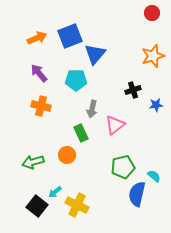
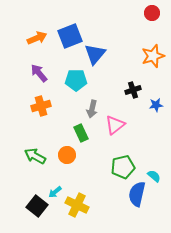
orange cross: rotated 30 degrees counterclockwise
green arrow: moved 2 px right, 6 px up; rotated 45 degrees clockwise
